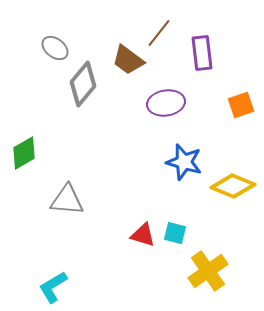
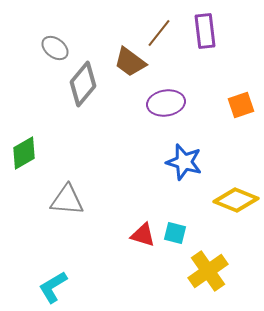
purple rectangle: moved 3 px right, 22 px up
brown trapezoid: moved 2 px right, 2 px down
yellow diamond: moved 3 px right, 14 px down
